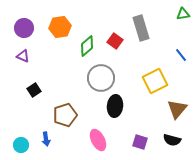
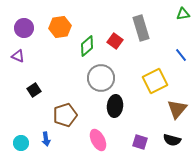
purple triangle: moved 5 px left
cyan circle: moved 2 px up
